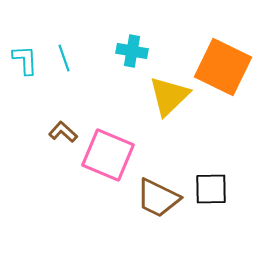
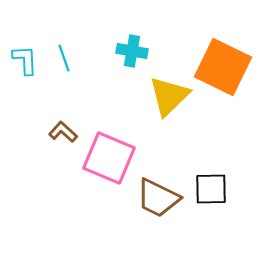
pink square: moved 1 px right, 3 px down
